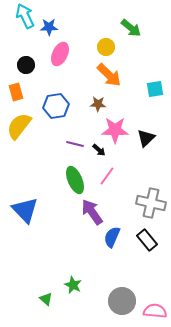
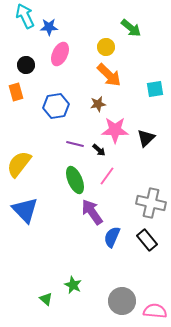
brown star: rotated 14 degrees counterclockwise
yellow semicircle: moved 38 px down
